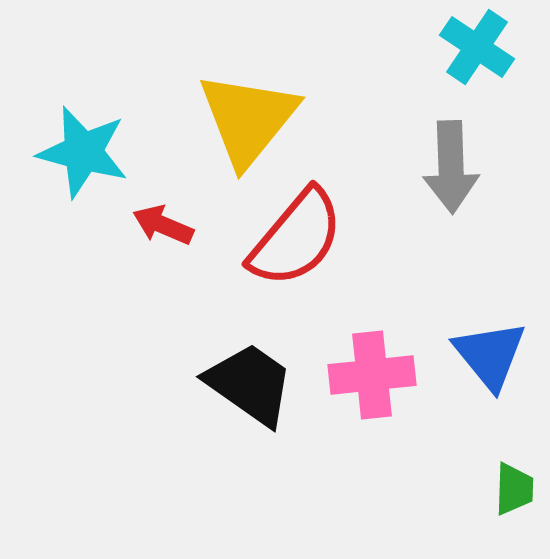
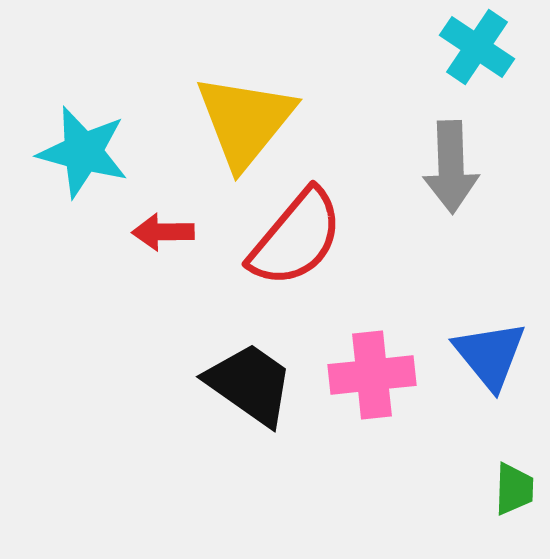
yellow triangle: moved 3 px left, 2 px down
red arrow: moved 7 px down; rotated 24 degrees counterclockwise
